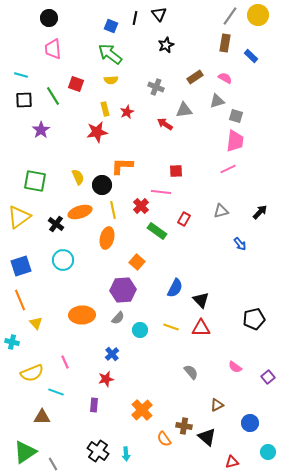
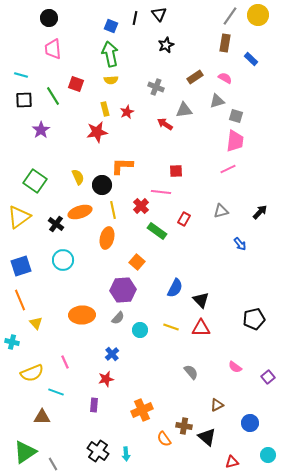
green arrow at (110, 54): rotated 40 degrees clockwise
blue rectangle at (251, 56): moved 3 px down
green square at (35, 181): rotated 25 degrees clockwise
orange cross at (142, 410): rotated 20 degrees clockwise
cyan circle at (268, 452): moved 3 px down
